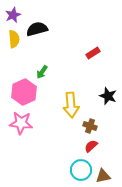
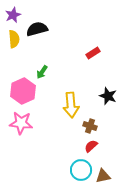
pink hexagon: moved 1 px left, 1 px up
